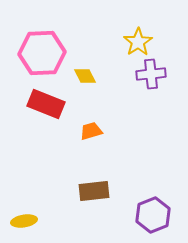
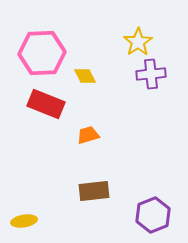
orange trapezoid: moved 3 px left, 4 px down
